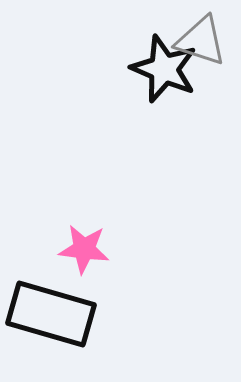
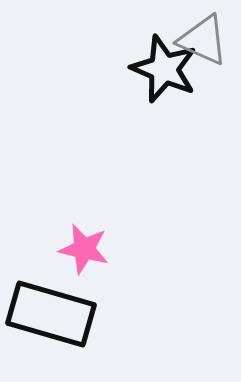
gray triangle: moved 2 px right, 1 px up; rotated 6 degrees clockwise
pink star: rotated 6 degrees clockwise
